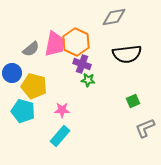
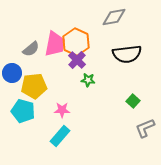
purple cross: moved 5 px left, 4 px up; rotated 24 degrees clockwise
yellow pentagon: rotated 20 degrees counterclockwise
green square: rotated 24 degrees counterclockwise
